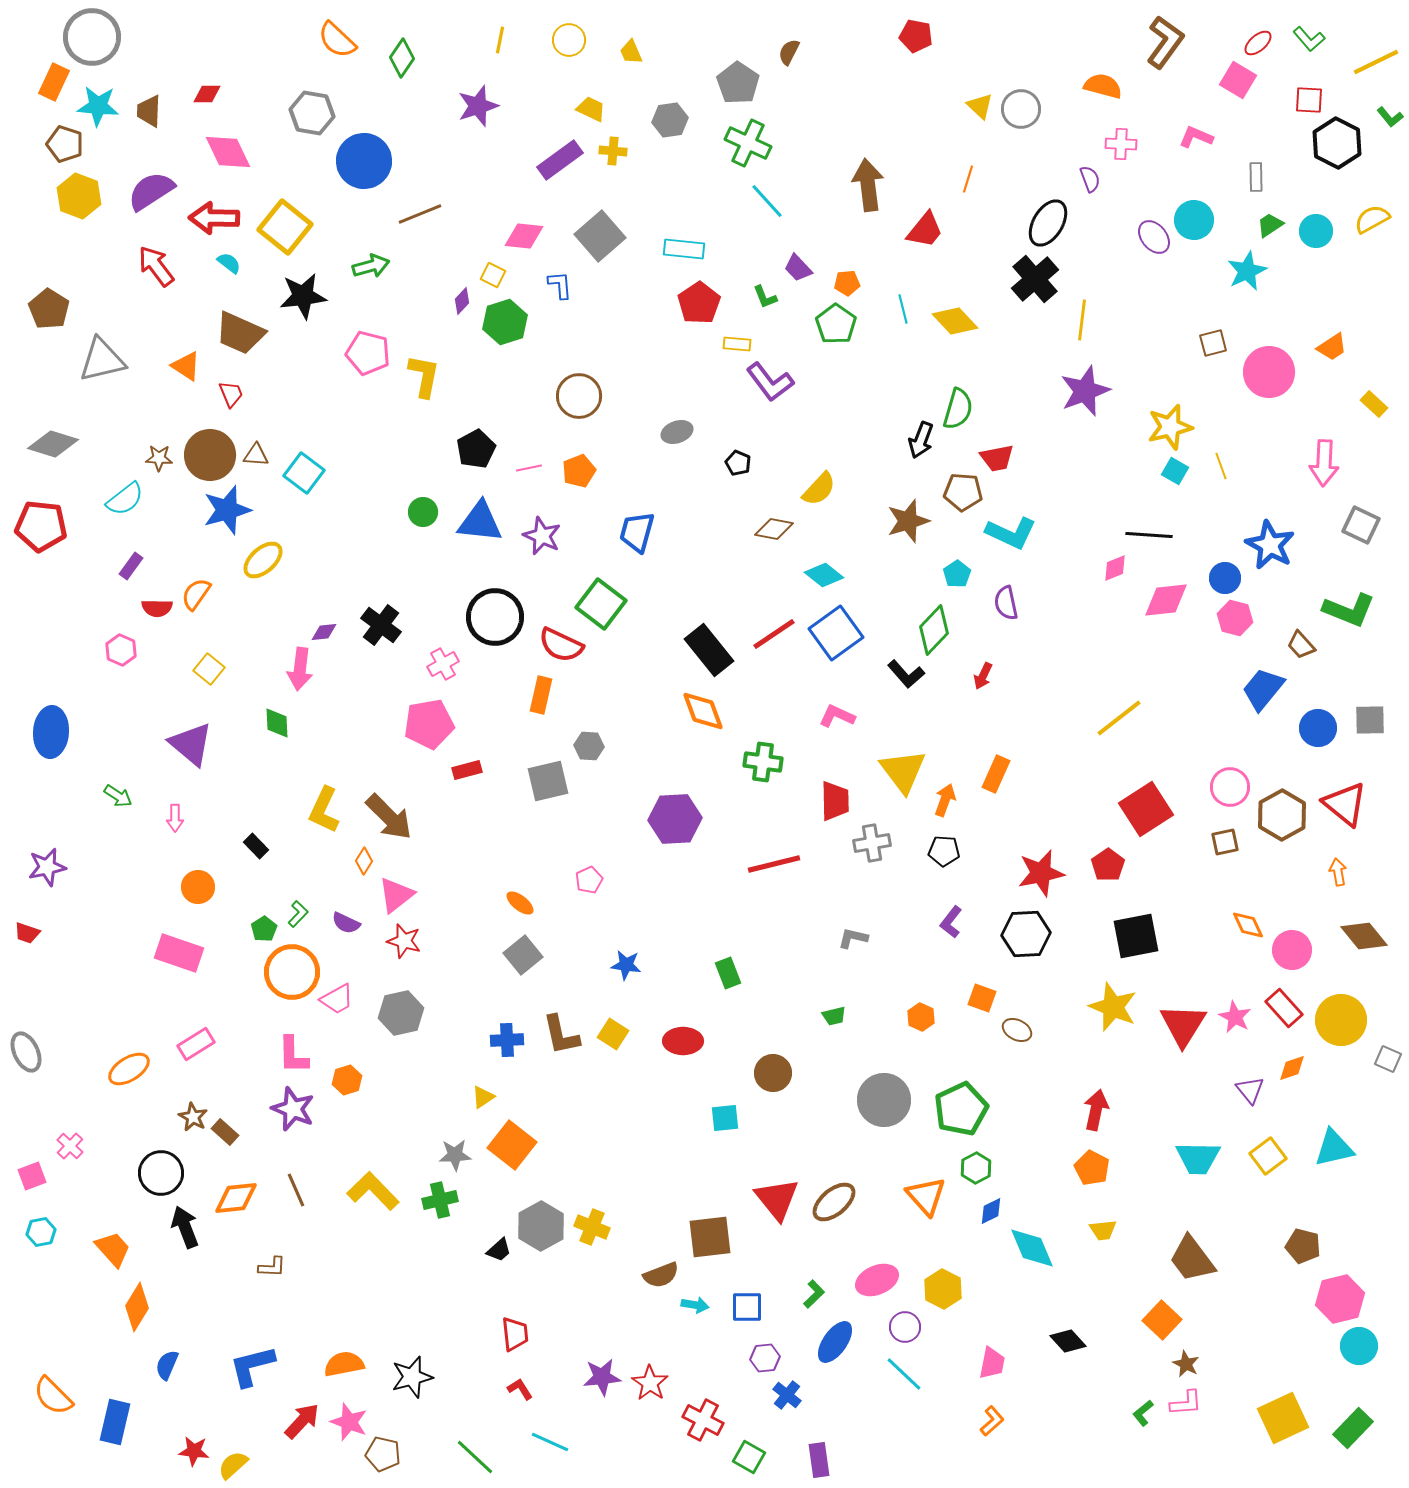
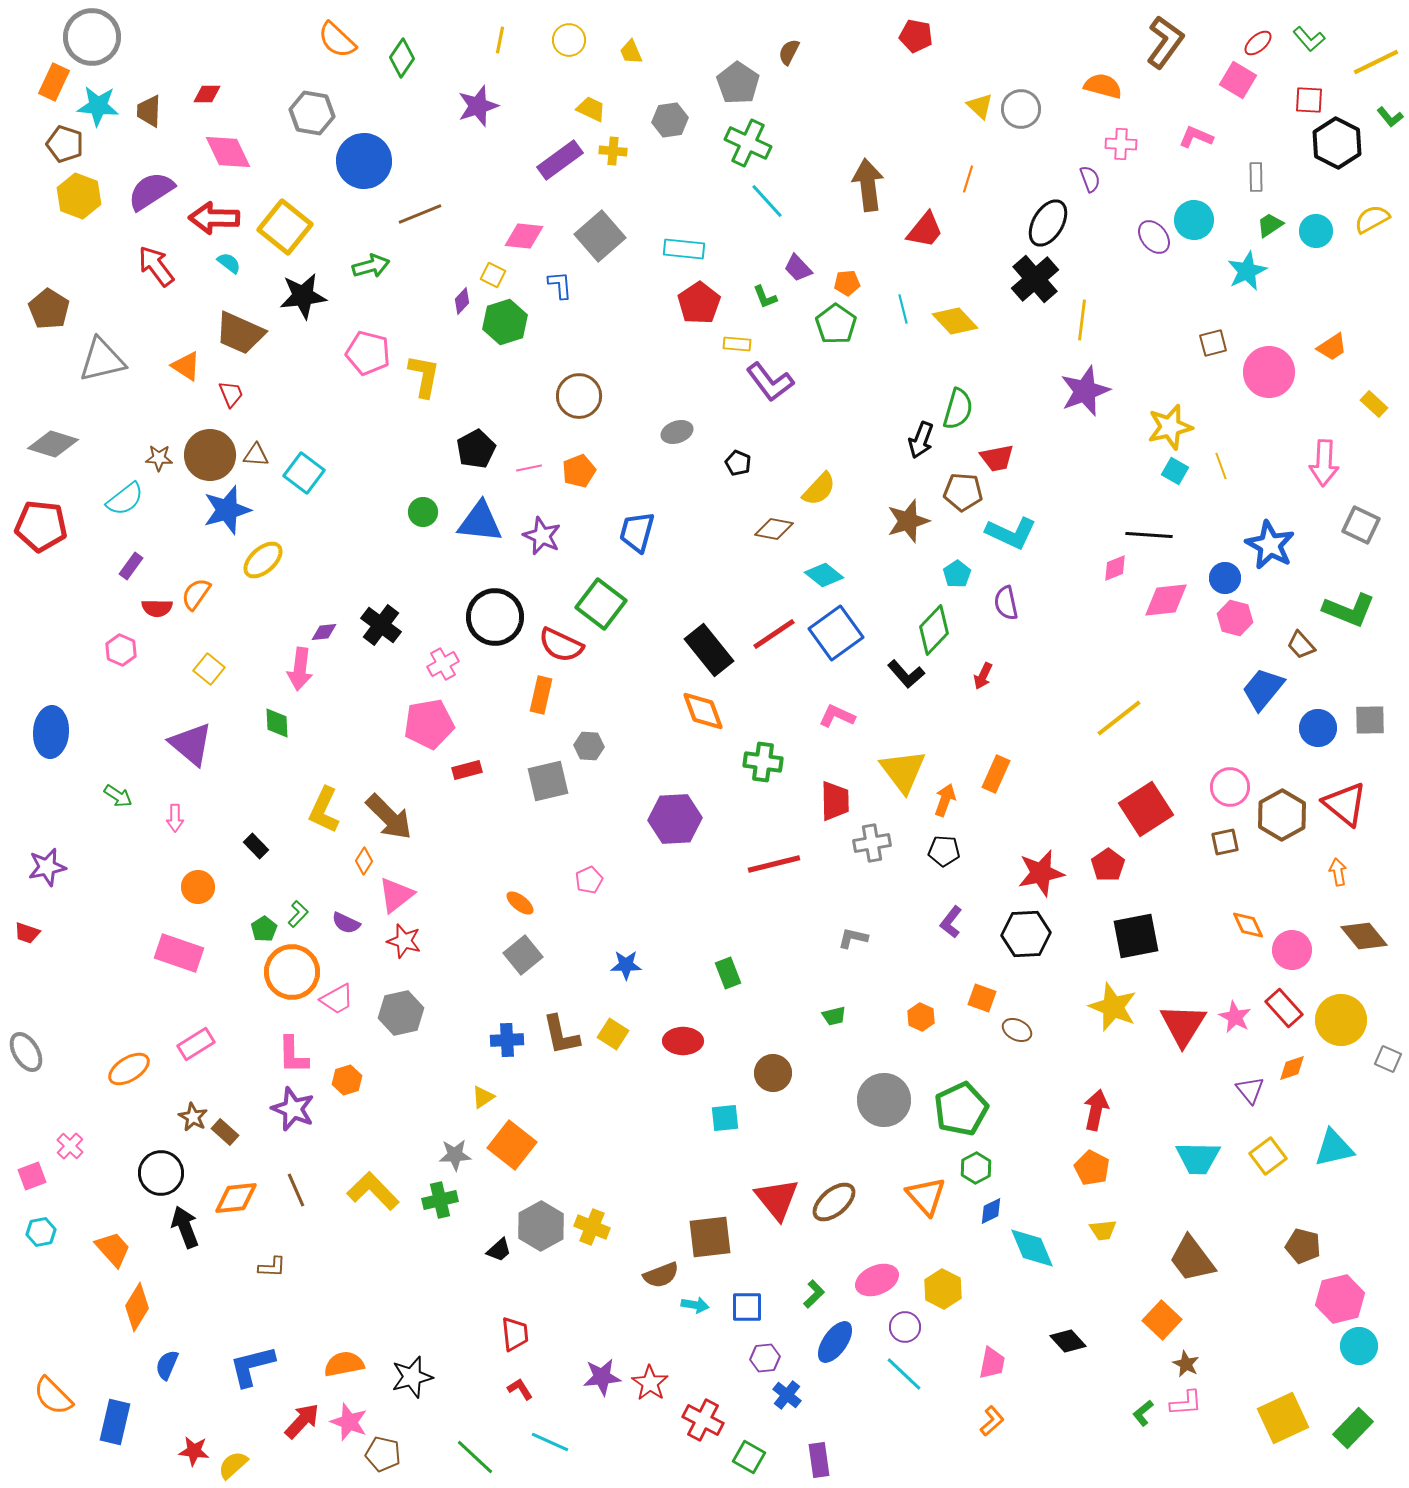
blue star at (626, 965): rotated 8 degrees counterclockwise
gray ellipse at (26, 1052): rotated 6 degrees counterclockwise
